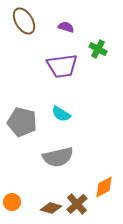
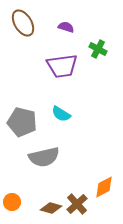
brown ellipse: moved 1 px left, 2 px down
gray semicircle: moved 14 px left
